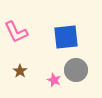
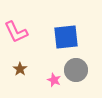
brown star: moved 2 px up
